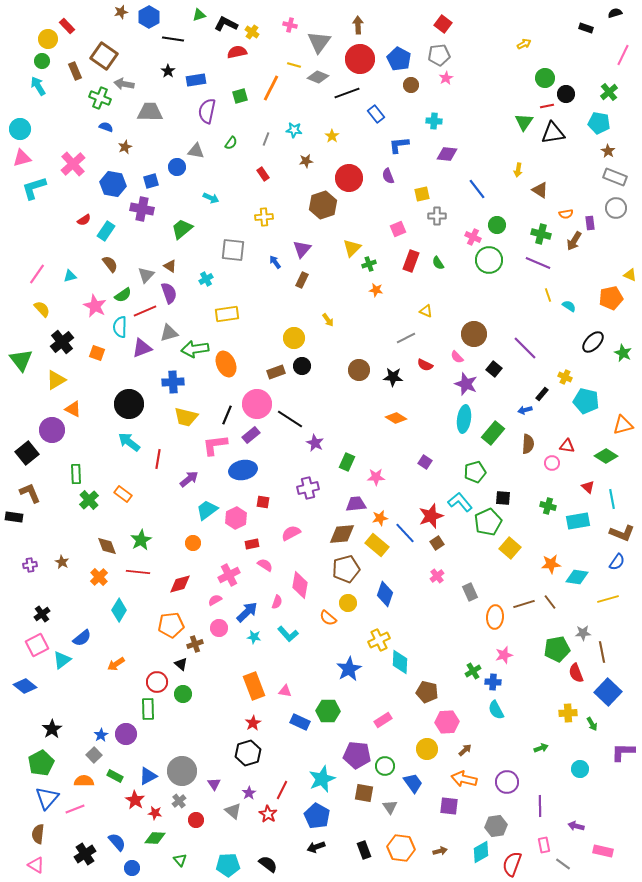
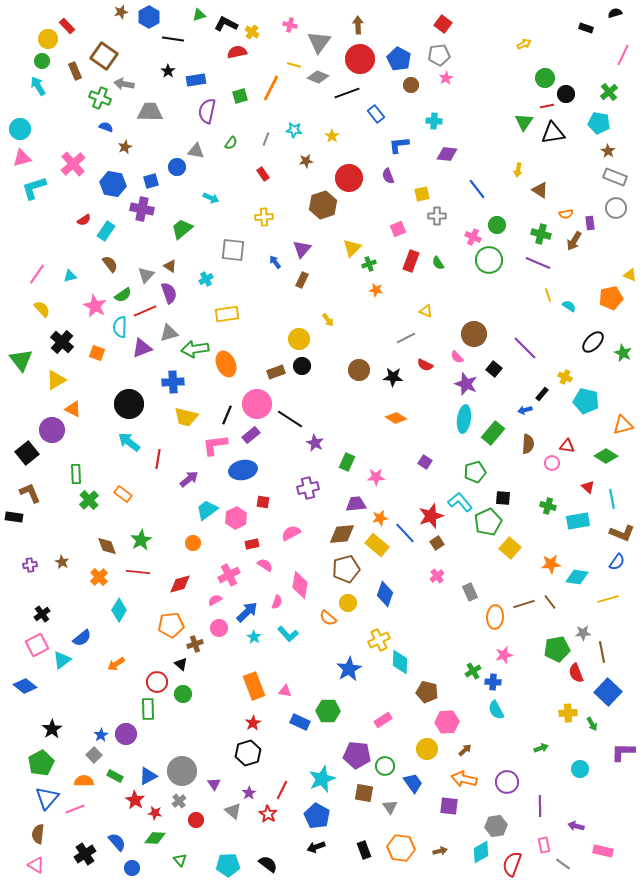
yellow circle at (294, 338): moved 5 px right, 1 px down
black cross at (62, 342): rotated 10 degrees counterclockwise
cyan star at (254, 637): rotated 24 degrees clockwise
